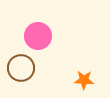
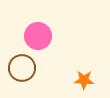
brown circle: moved 1 px right
